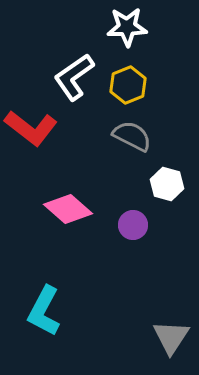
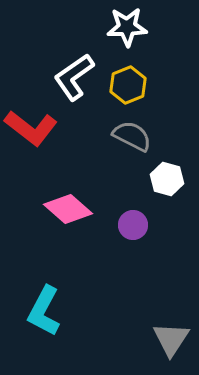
white hexagon: moved 5 px up
gray triangle: moved 2 px down
